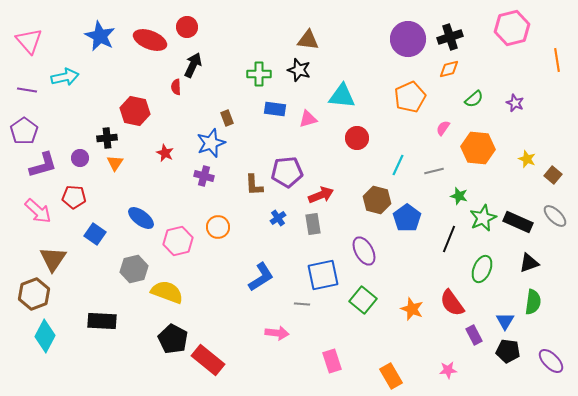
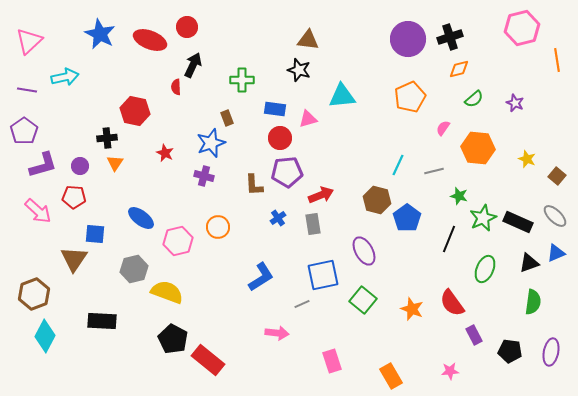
pink hexagon at (512, 28): moved 10 px right
blue star at (100, 36): moved 2 px up
pink triangle at (29, 41): rotated 28 degrees clockwise
orange diamond at (449, 69): moved 10 px right
green cross at (259, 74): moved 17 px left, 6 px down
cyan triangle at (342, 96): rotated 12 degrees counterclockwise
red circle at (357, 138): moved 77 px left
purple circle at (80, 158): moved 8 px down
brown square at (553, 175): moved 4 px right, 1 px down
blue square at (95, 234): rotated 30 degrees counterclockwise
brown triangle at (53, 259): moved 21 px right
green ellipse at (482, 269): moved 3 px right
gray line at (302, 304): rotated 28 degrees counterclockwise
blue triangle at (505, 321): moved 51 px right, 68 px up; rotated 36 degrees clockwise
black pentagon at (508, 351): moved 2 px right
purple ellipse at (551, 361): moved 9 px up; rotated 56 degrees clockwise
pink star at (448, 370): moved 2 px right, 1 px down
